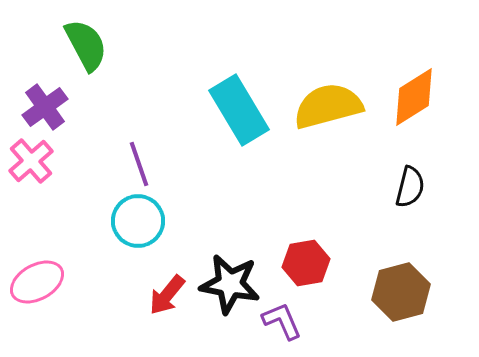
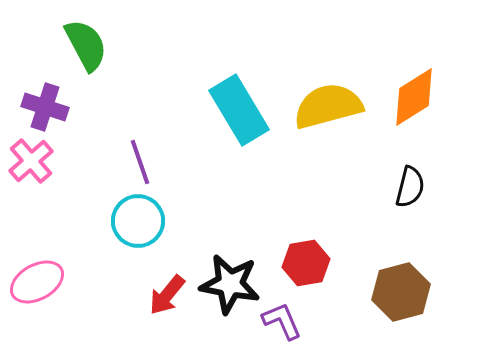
purple cross: rotated 36 degrees counterclockwise
purple line: moved 1 px right, 2 px up
